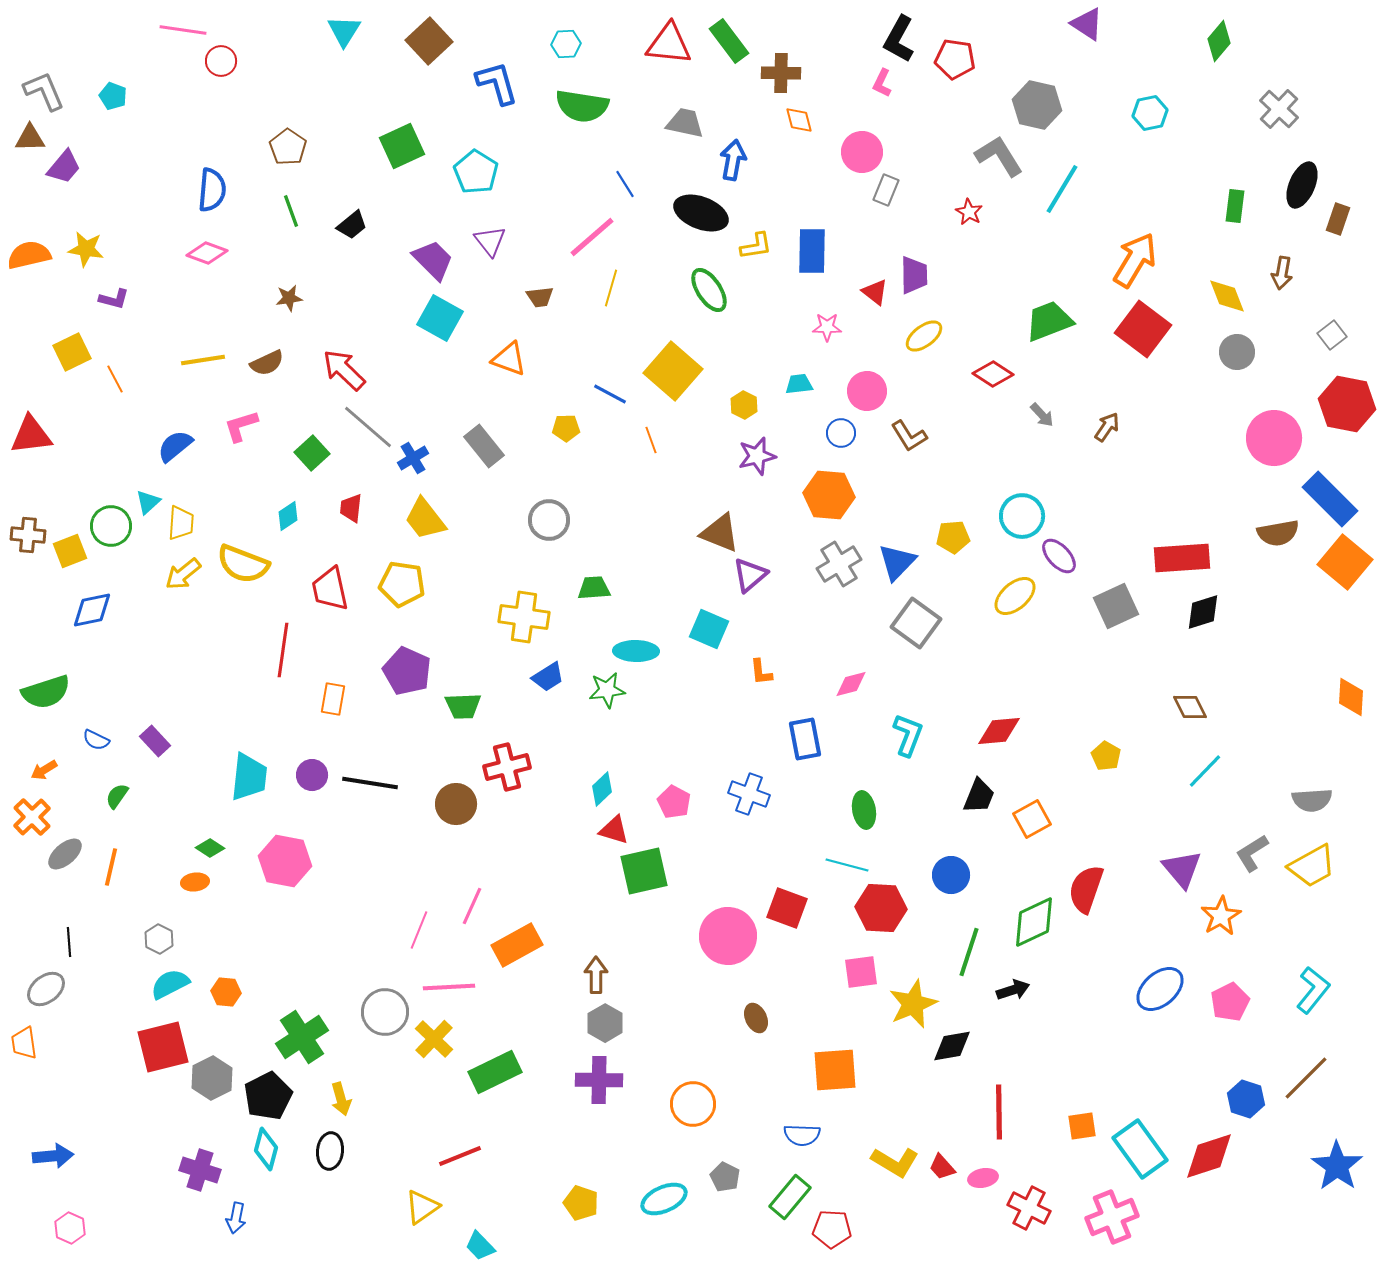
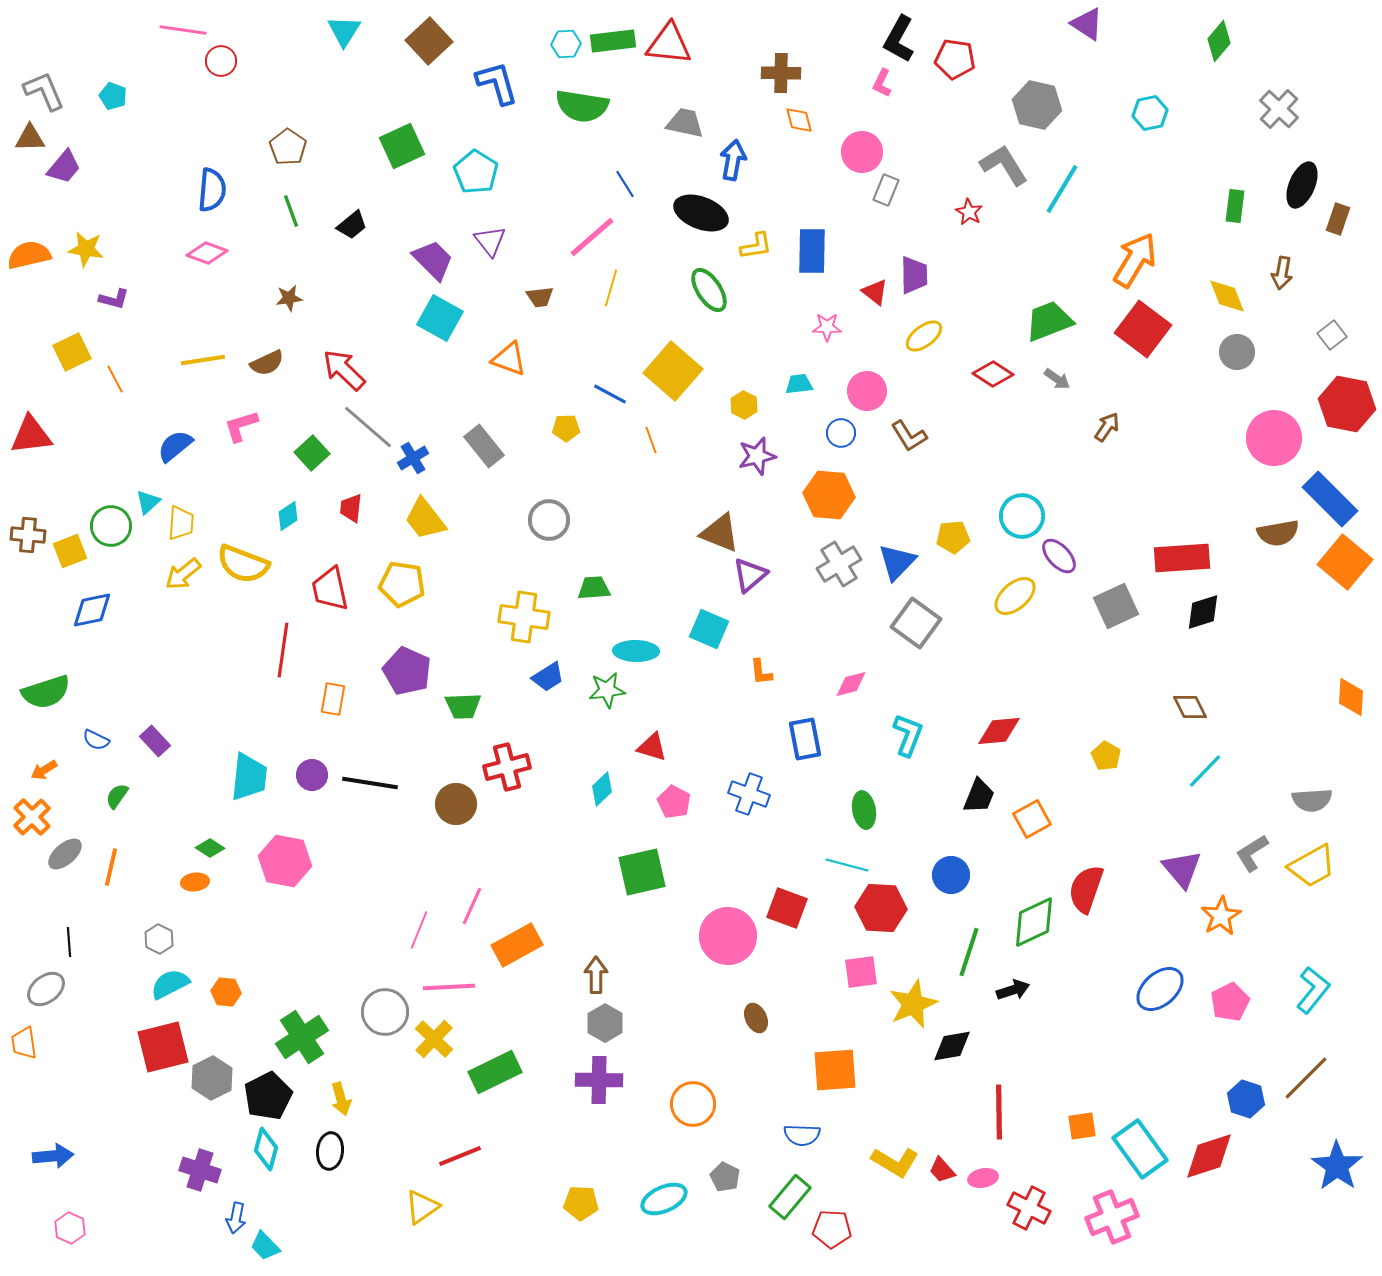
green rectangle at (729, 41): moved 116 px left; rotated 60 degrees counterclockwise
gray L-shape at (999, 156): moved 5 px right, 9 px down
gray arrow at (1042, 415): moved 15 px right, 36 px up; rotated 12 degrees counterclockwise
red triangle at (614, 830): moved 38 px right, 83 px up
green square at (644, 871): moved 2 px left, 1 px down
red trapezoid at (942, 1167): moved 3 px down
yellow pentagon at (581, 1203): rotated 16 degrees counterclockwise
cyan trapezoid at (480, 1246): moved 215 px left
